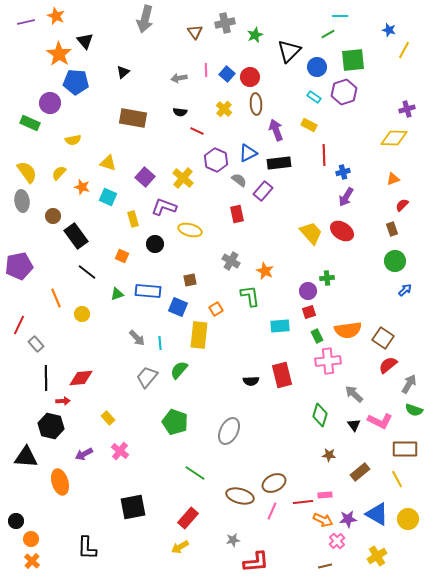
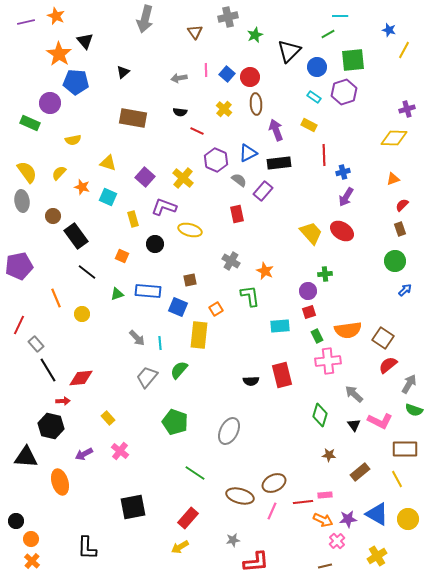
gray cross at (225, 23): moved 3 px right, 6 px up
brown rectangle at (392, 229): moved 8 px right
green cross at (327, 278): moved 2 px left, 4 px up
black line at (46, 378): moved 2 px right, 8 px up; rotated 30 degrees counterclockwise
